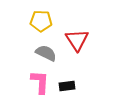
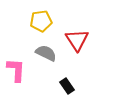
yellow pentagon: rotated 10 degrees counterclockwise
pink L-shape: moved 24 px left, 12 px up
black rectangle: rotated 63 degrees clockwise
